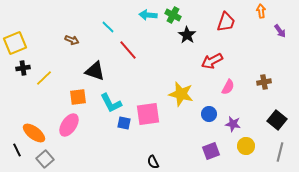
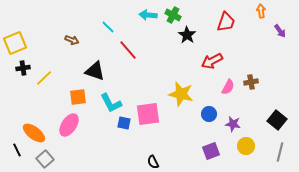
brown cross: moved 13 px left
